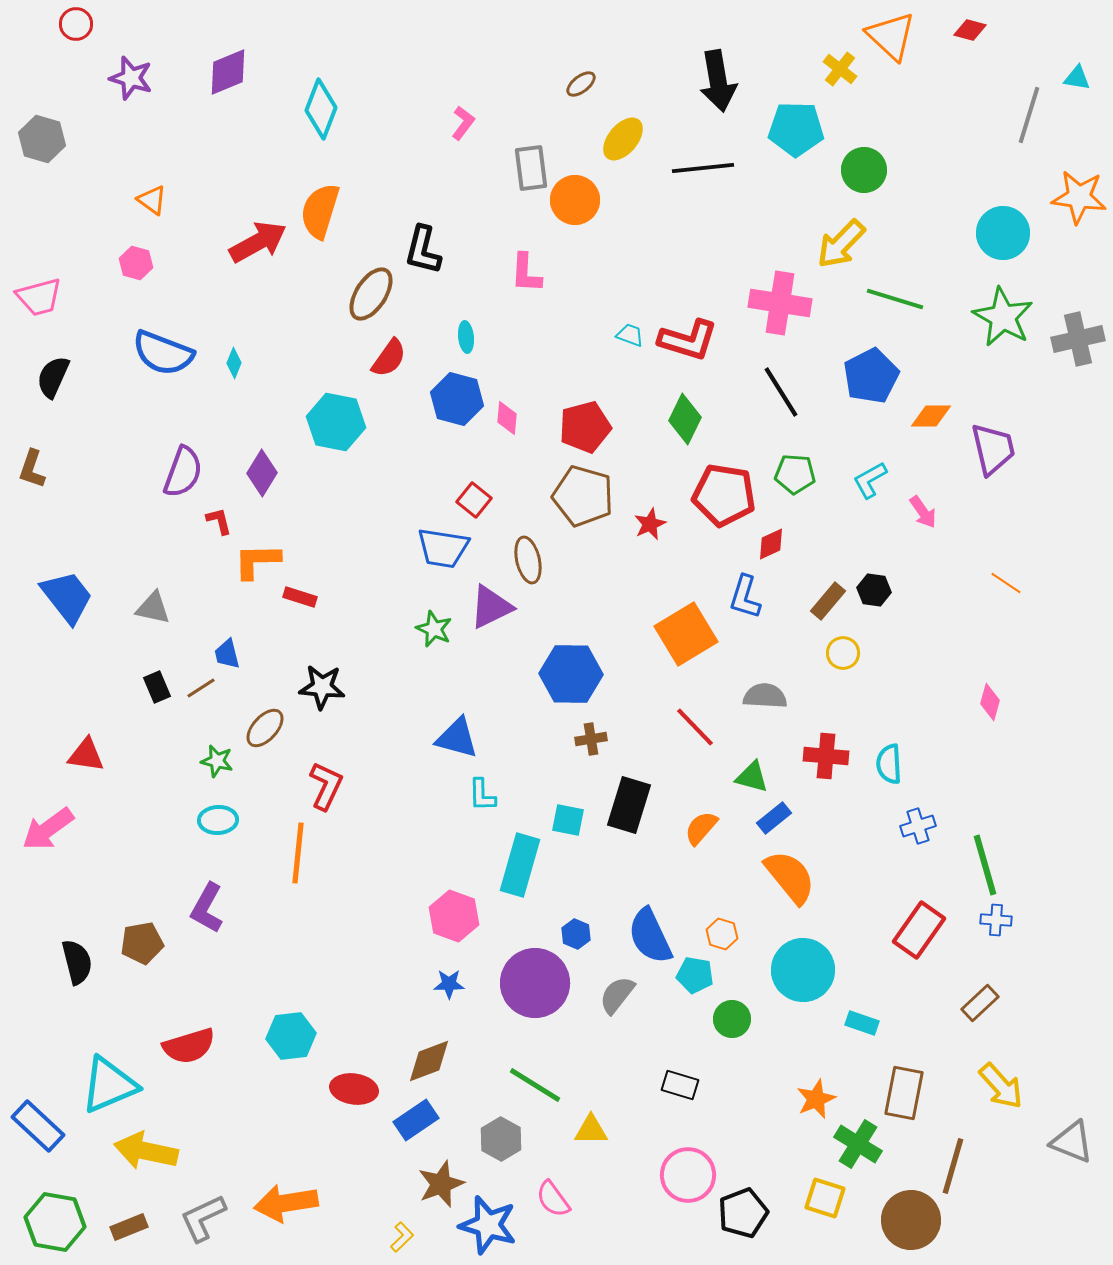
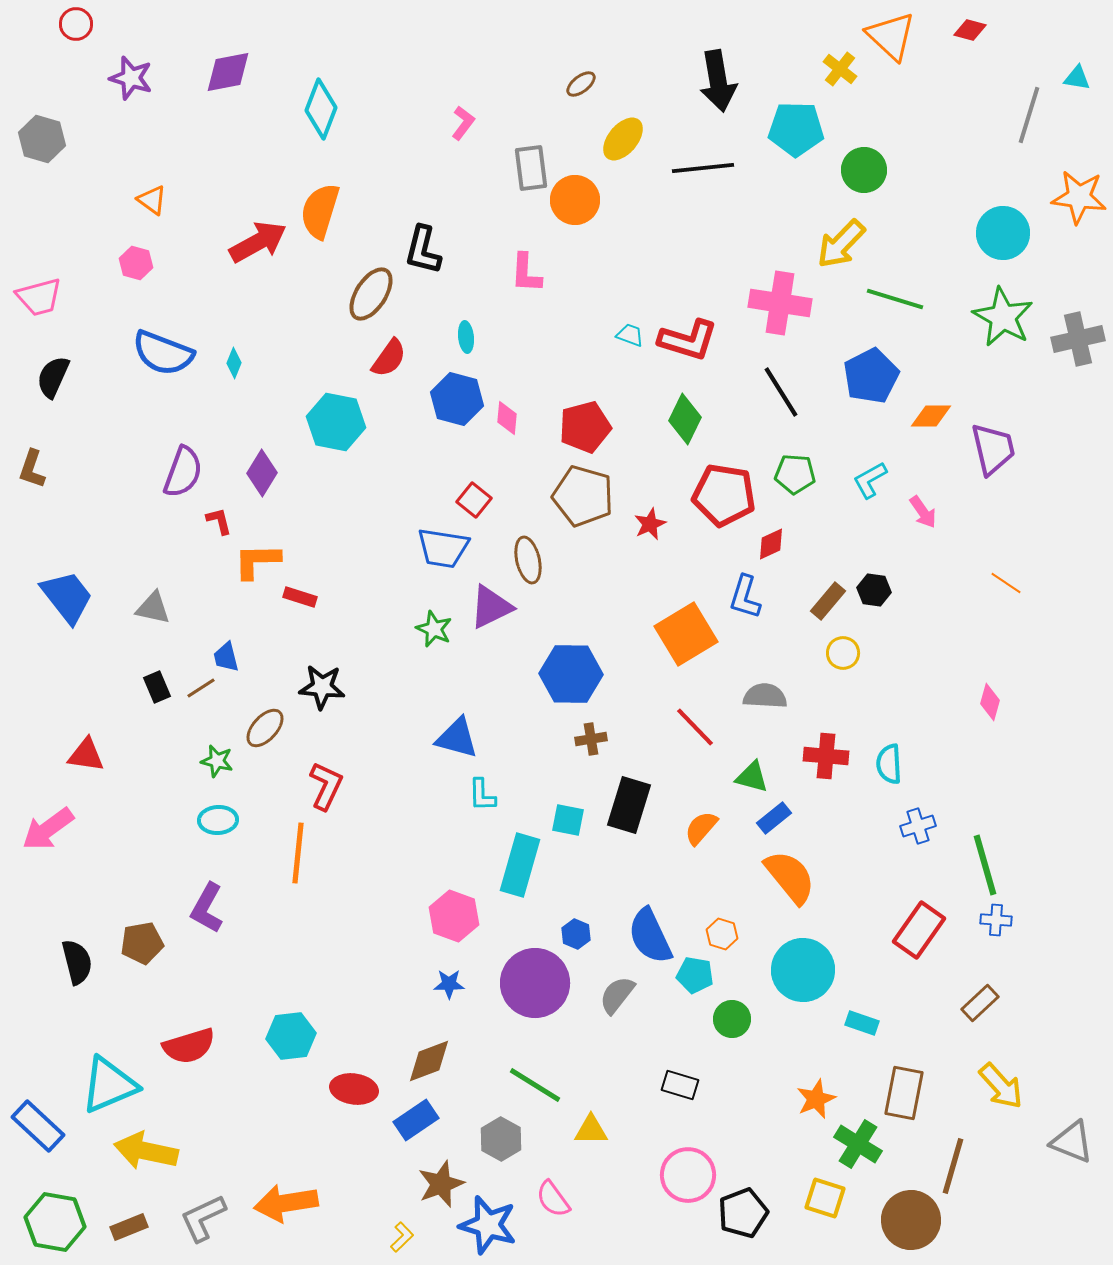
purple diamond at (228, 72): rotated 12 degrees clockwise
blue trapezoid at (227, 654): moved 1 px left, 3 px down
